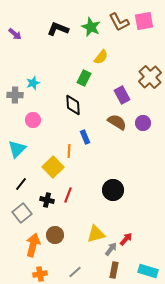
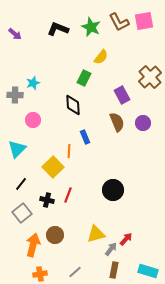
brown semicircle: rotated 36 degrees clockwise
